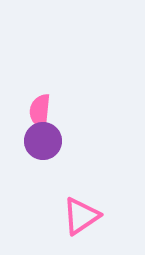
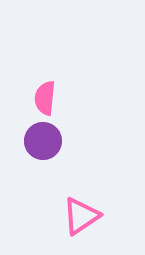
pink semicircle: moved 5 px right, 13 px up
